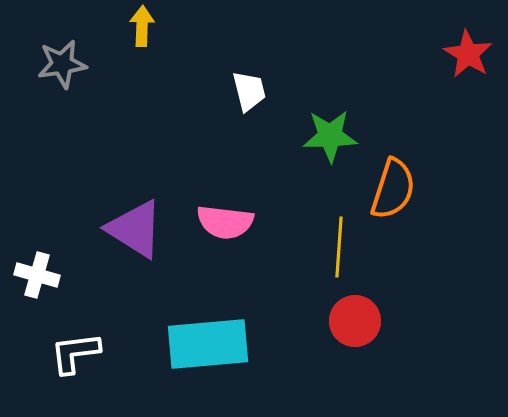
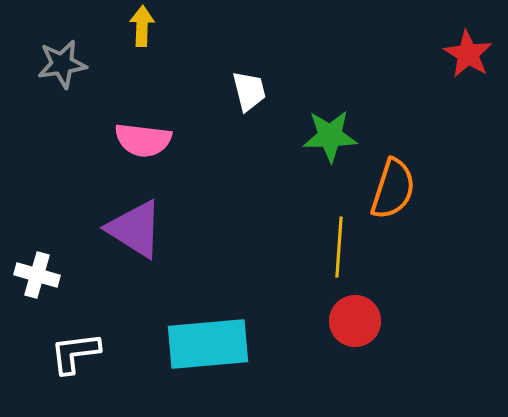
pink semicircle: moved 82 px left, 82 px up
